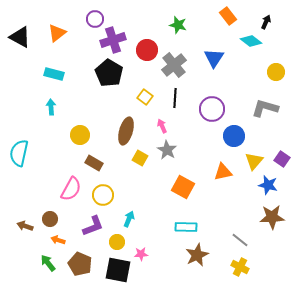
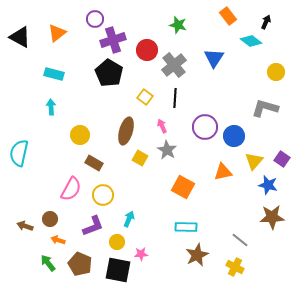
purple circle at (212, 109): moved 7 px left, 18 px down
yellow cross at (240, 267): moved 5 px left
